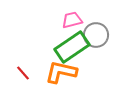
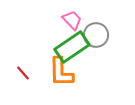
pink trapezoid: rotated 60 degrees clockwise
orange L-shape: rotated 104 degrees counterclockwise
